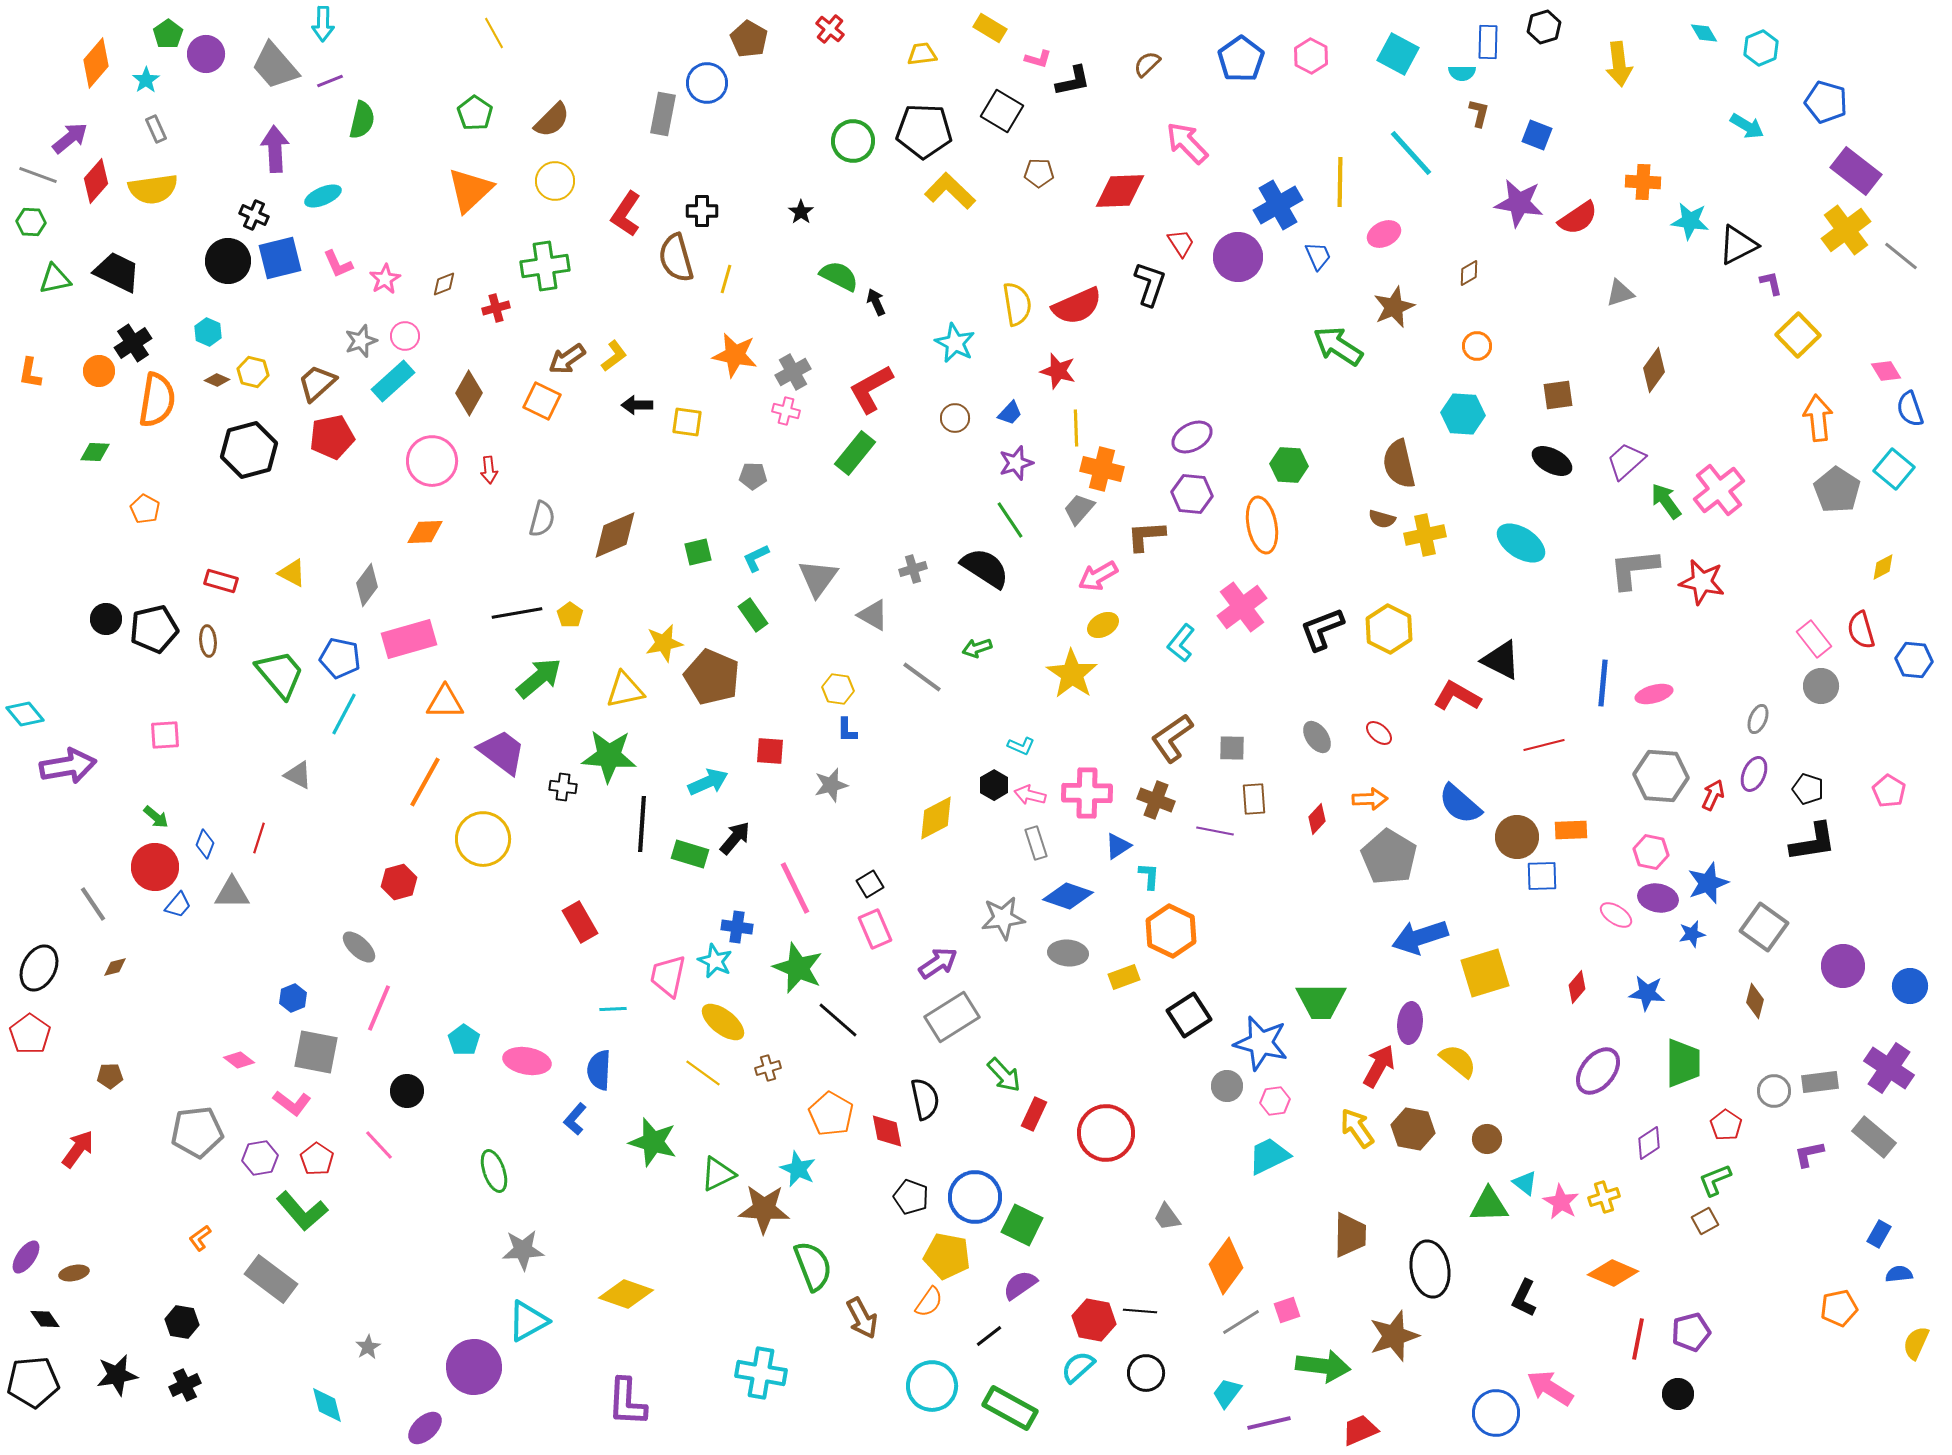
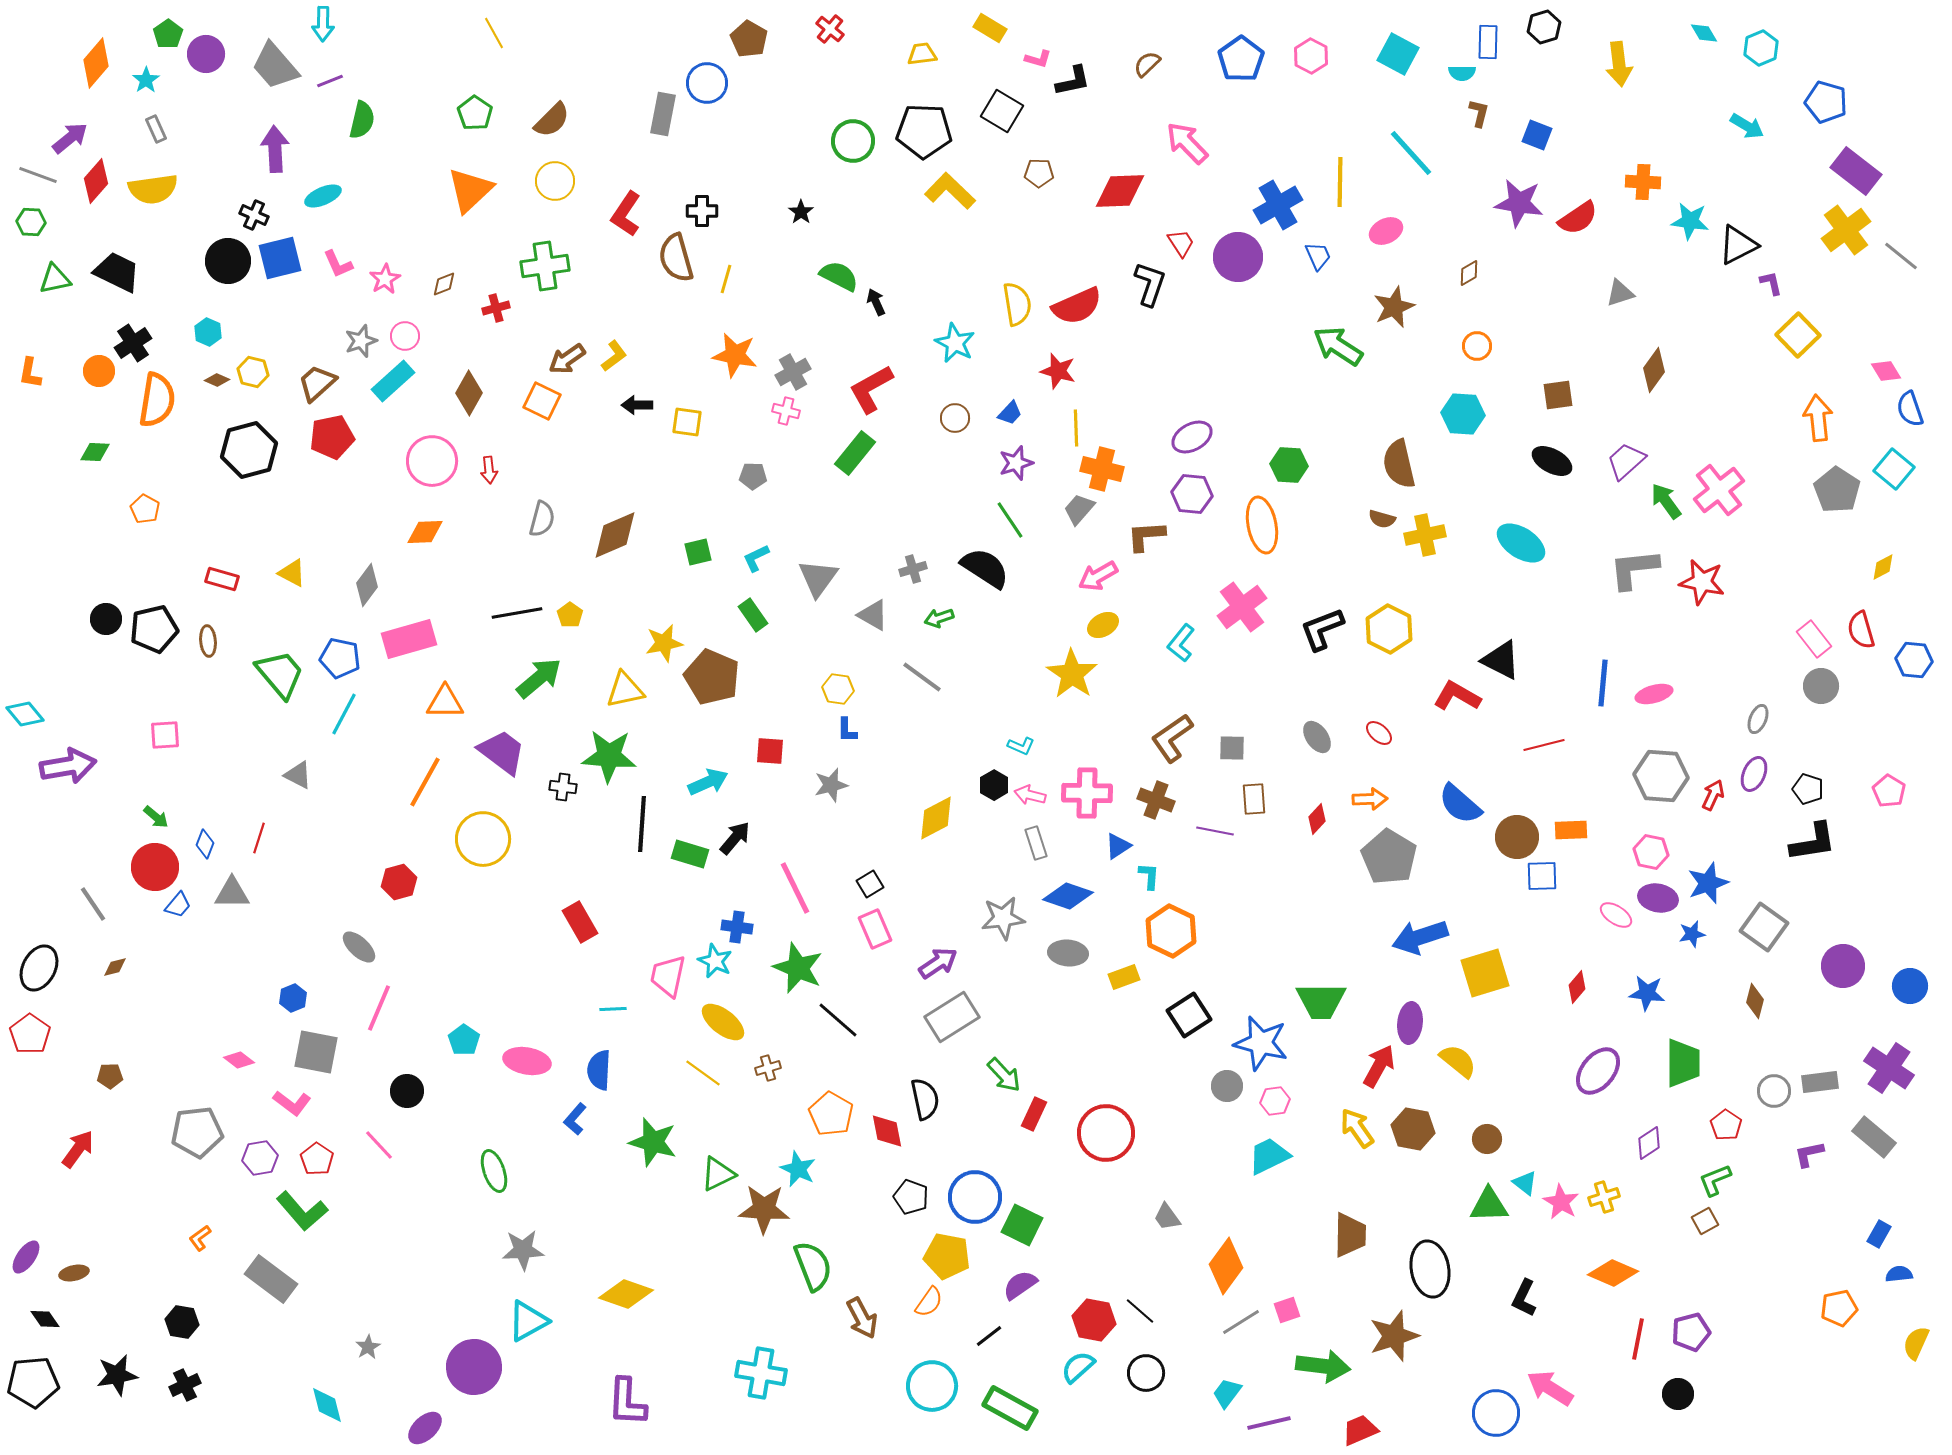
pink ellipse at (1384, 234): moved 2 px right, 3 px up
red rectangle at (221, 581): moved 1 px right, 2 px up
green arrow at (977, 648): moved 38 px left, 30 px up
black line at (1140, 1311): rotated 36 degrees clockwise
